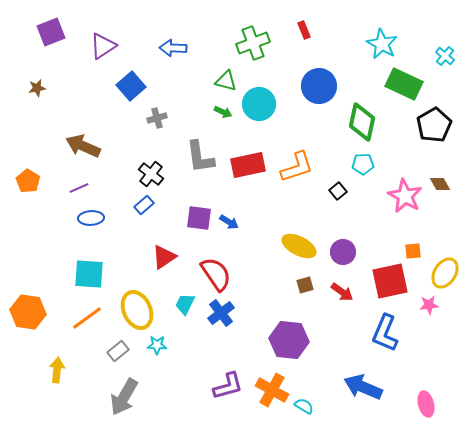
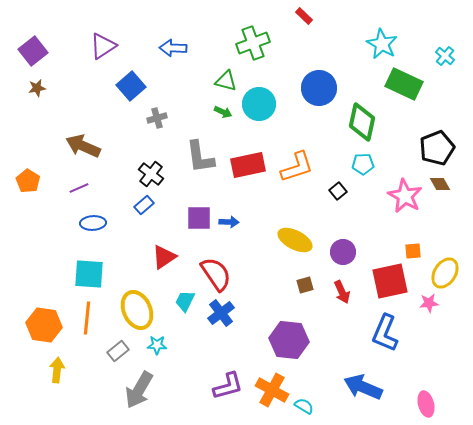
red rectangle at (304, 30): moved 14 px up; rotated 24 degrees counterclockwise
purple square at (51, 32): moved 18 px left, 19 px down; rotated 16 degrees counterclockwise
blue circle at (319, 86): moved 2 px down
black pentagon at (434, 125): moved 3 px right, 23 px down; rotated 8 degrees clockwise
blue ellipse at (91, 218): moved 2 px right, 5 px down
purple square at (199, 218): rotated 8 degrees counterclockwise
blue arrow at (229, 222): rotated 30 degrees counterclockwise
yellow ellipse at (299, 246): moved 4 px left, 6 px up
red arrow at (342, 292): rotated 30 degrees clockwise
cyan trapezoid at (185, 304): moved 3 px up
pink star at (429, 305): moved 2 px up
orange hexagon at (28, 312): moved 16 px right, 13 px down
orange line at (87, 318): rotated 48 degrees counterclockwise
gray arrow at (124, 397): moved 15 px right, 7 px up
